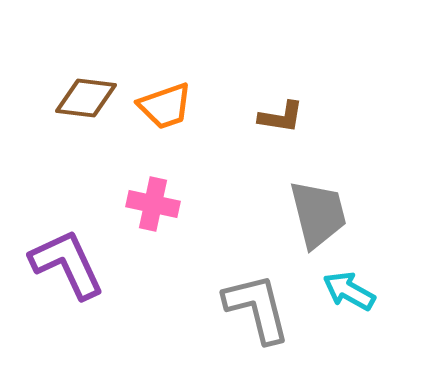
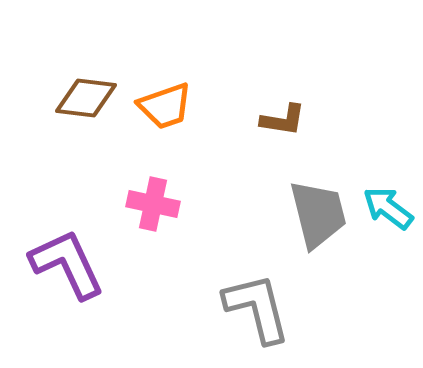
brown L-shape: moved 2 px right, 3 px down
cyan arrow: moved 39 px right, 83 px up; rotated 8 degrees clockwise
